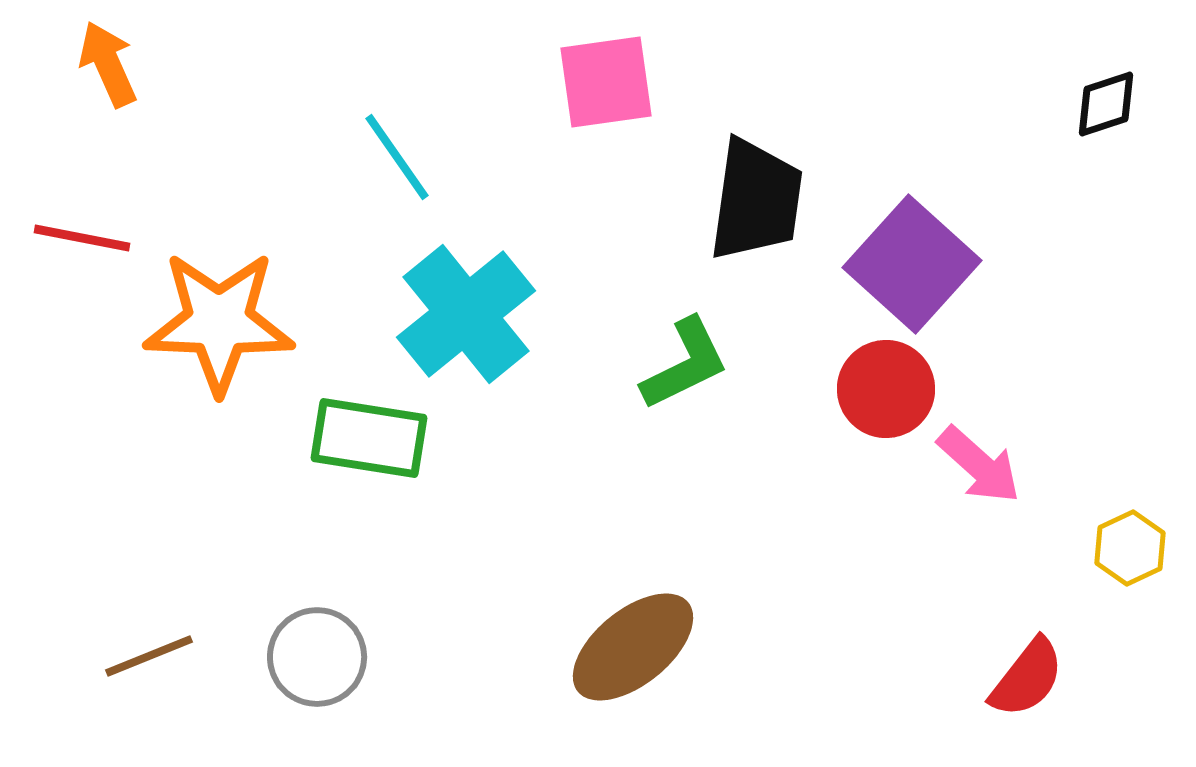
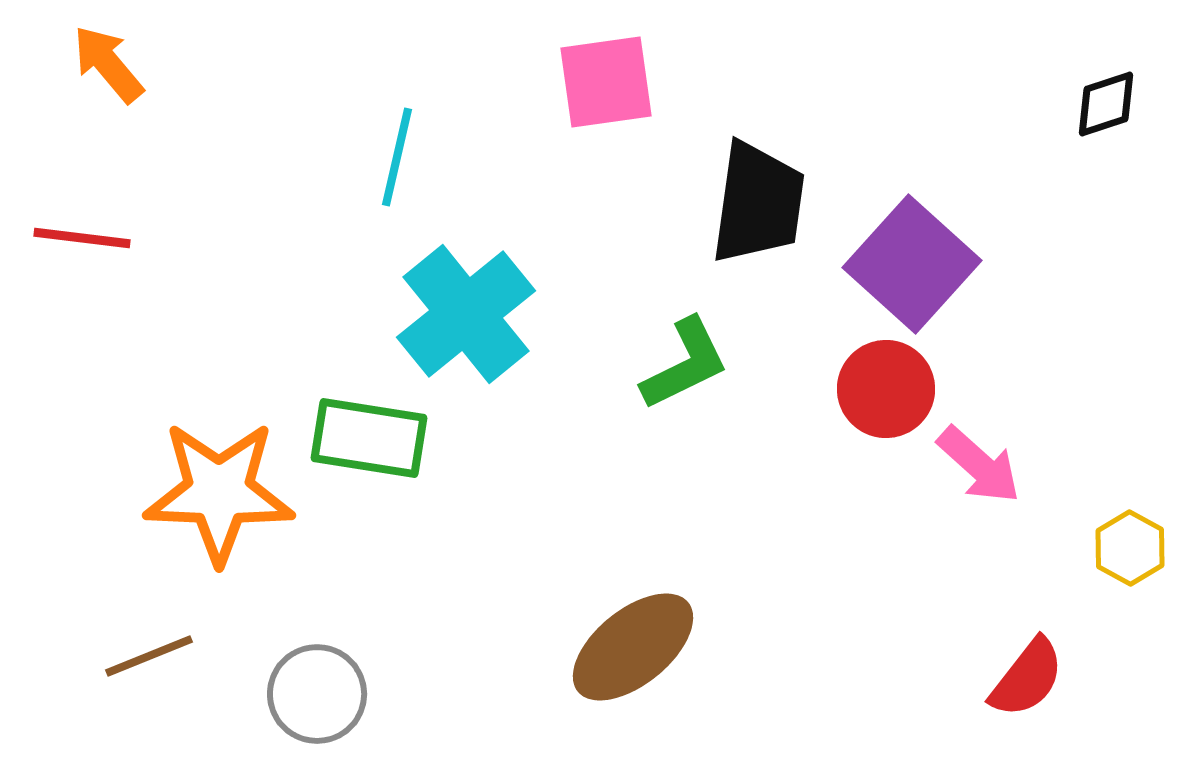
orange arrow: rotated 16 degrees counterclockwise
cyan line: rotated 48 degrees clockwise
black trapezoid: moved 2 px right, 3 px down
red line: rotated 4 degrees counterclockwise
orange star: moved 170 px down
yellow hexagon: rotated 6 degrees counterclockwise
gray circle: moved 37 px down
